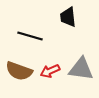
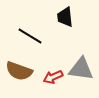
black trapezoid: moved 3 px left
black line: rotated 15 degrees clockwise
red arrow: moved 3 px right, 6 px down
